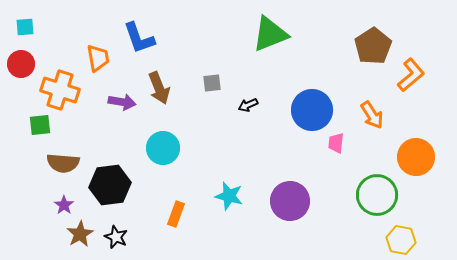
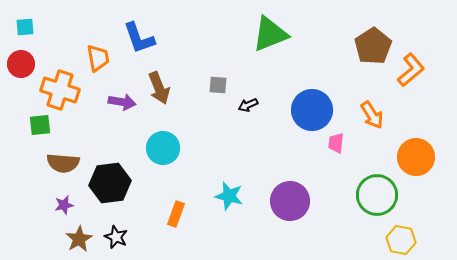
orange L-shape: moved 5 px up
gray square: moved 6 px right, 2 px down; rotated 12 degrees clockwise
black hexagon: moved 2 px up
purple star: rotated 24 degrees clockwise
brown star: moved 1 px left, 5 px down
